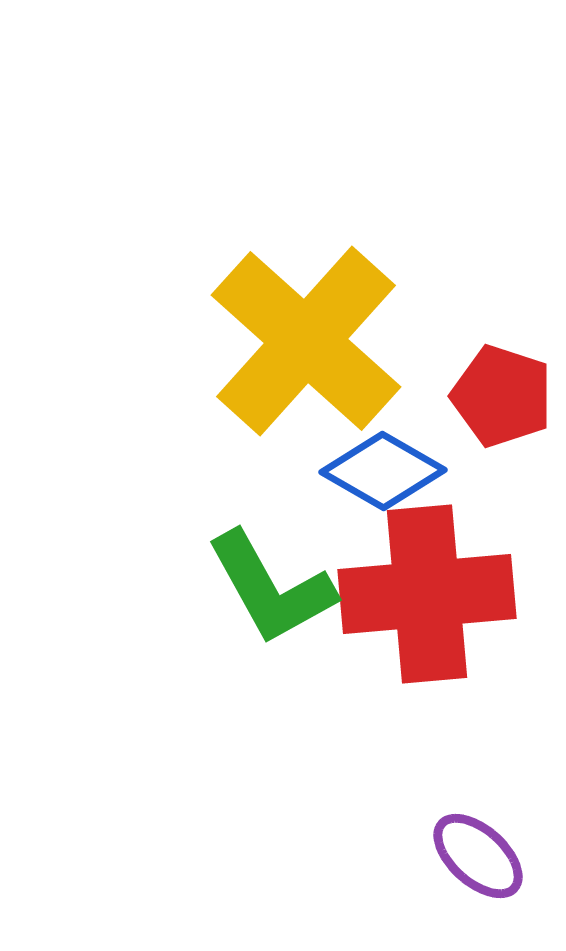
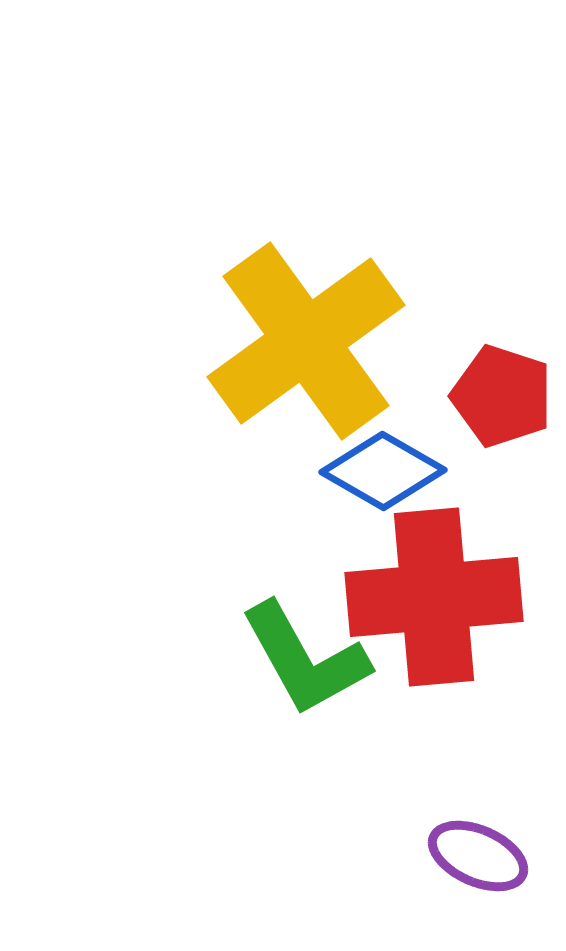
yellow cross: rotated 12 degrees clockwise
green L-shape: moved 34 px right, 71 px down
red cross: moved 7 px right, 3 px down
purple ellipse: rotated 18 degrees counterclockwise
